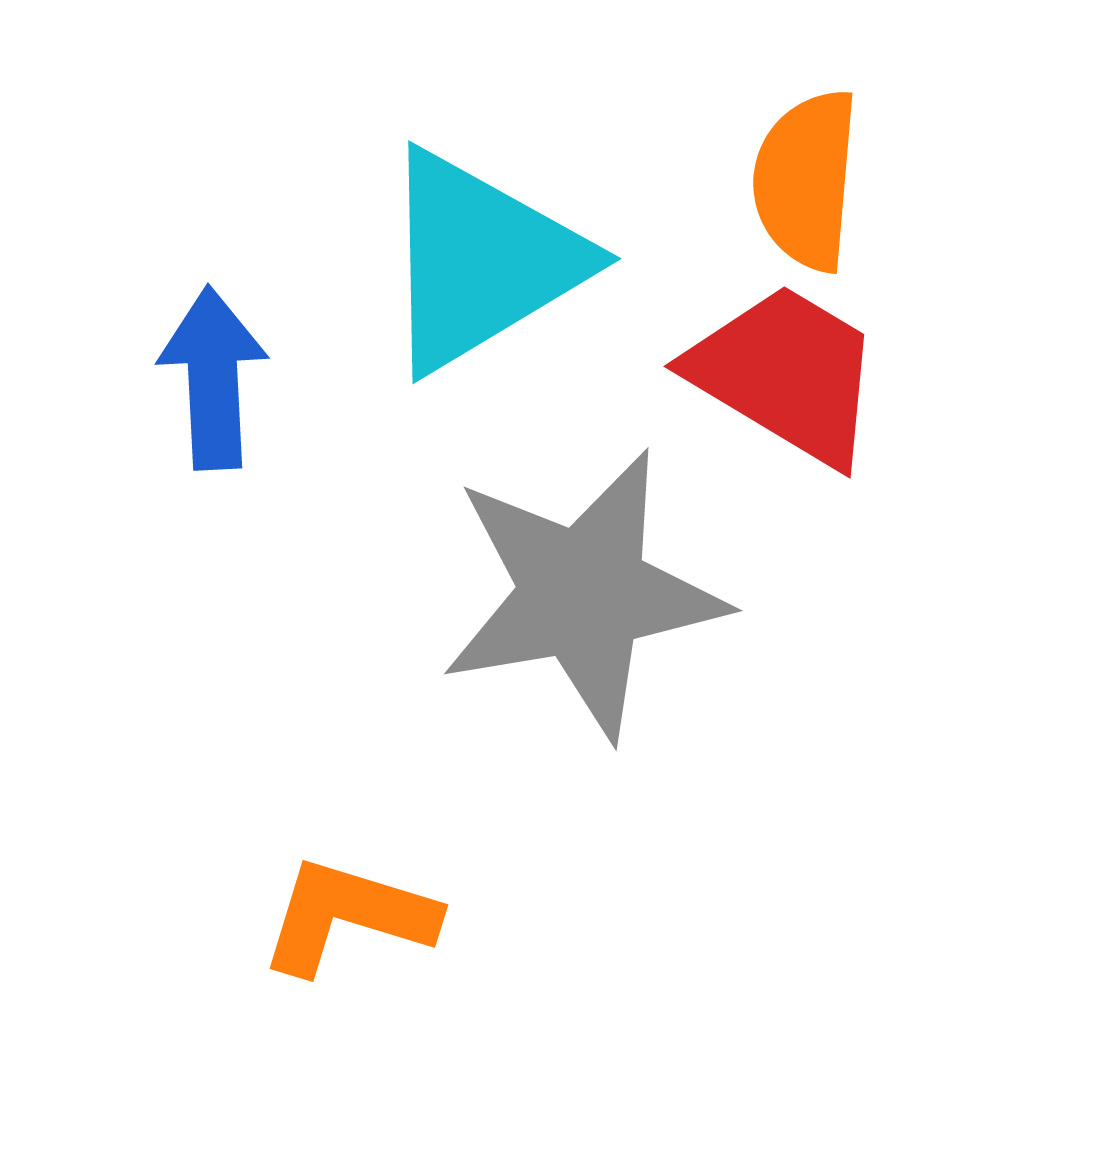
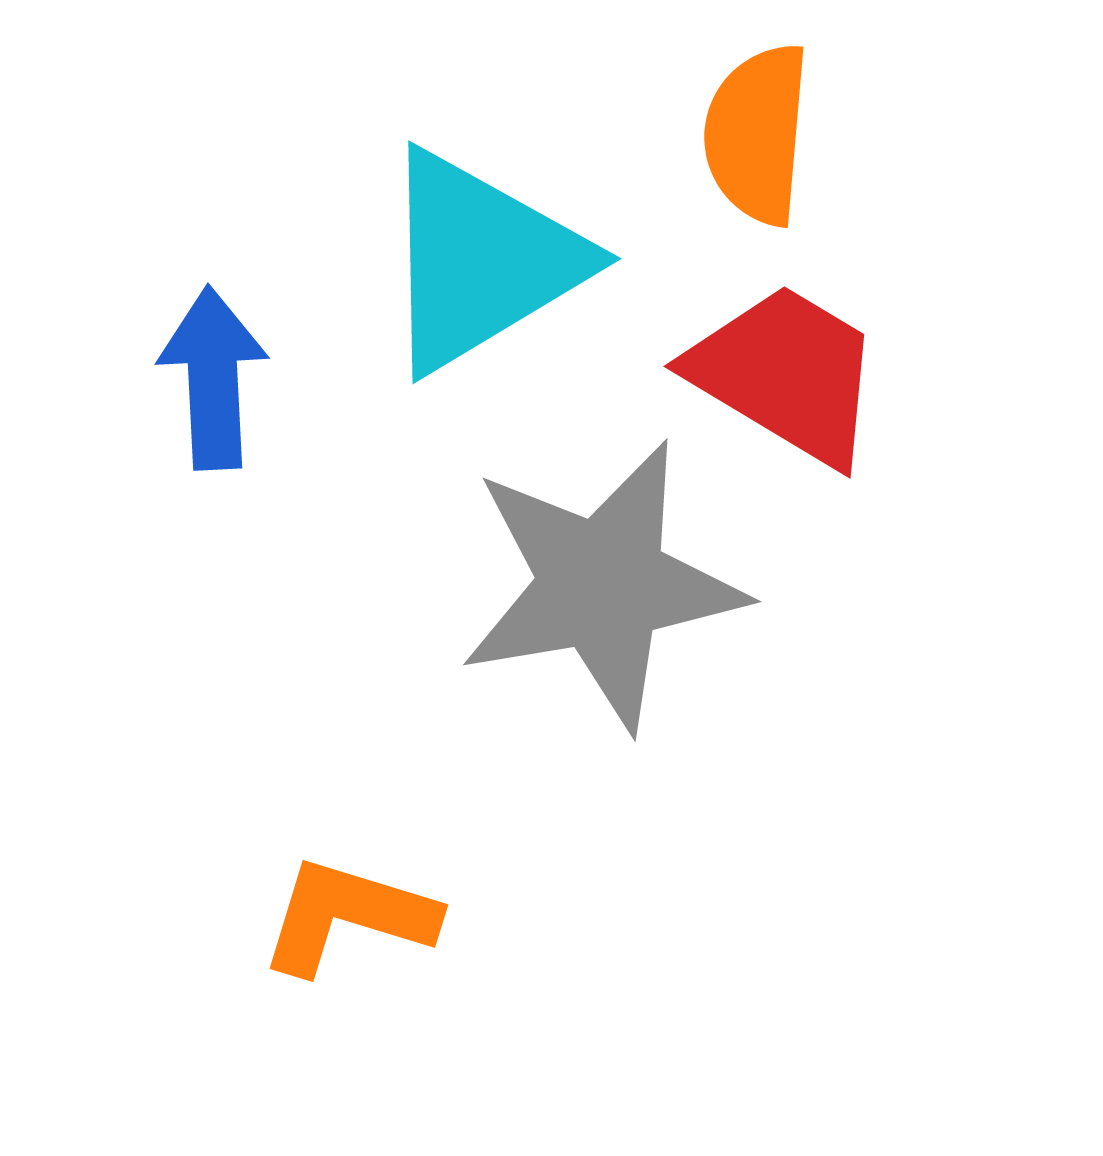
orange semicircle: moved 49 px left, 46 px up
gray star: moved 19 px right, 9 px up
